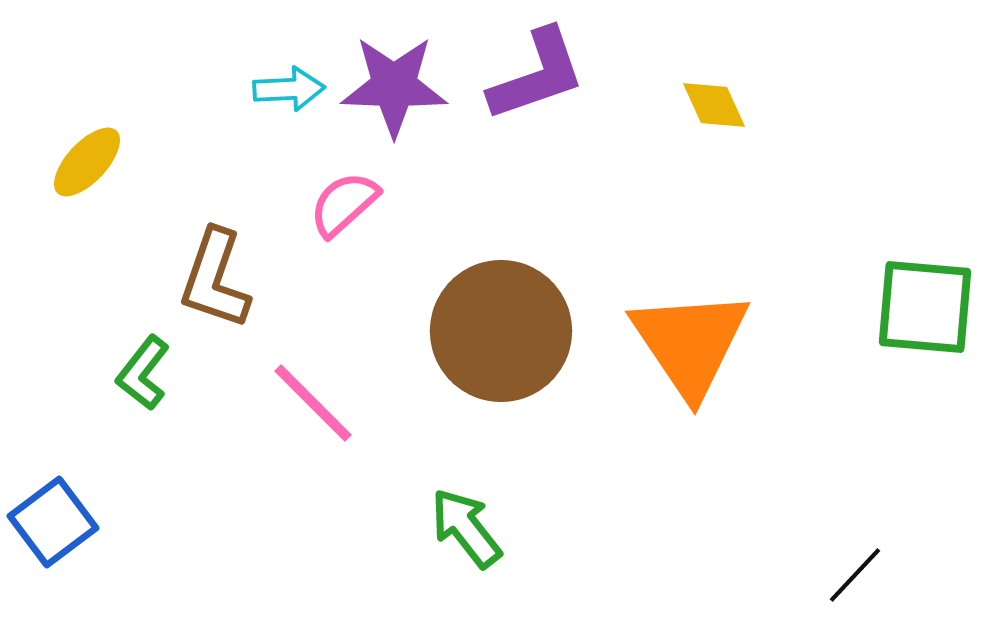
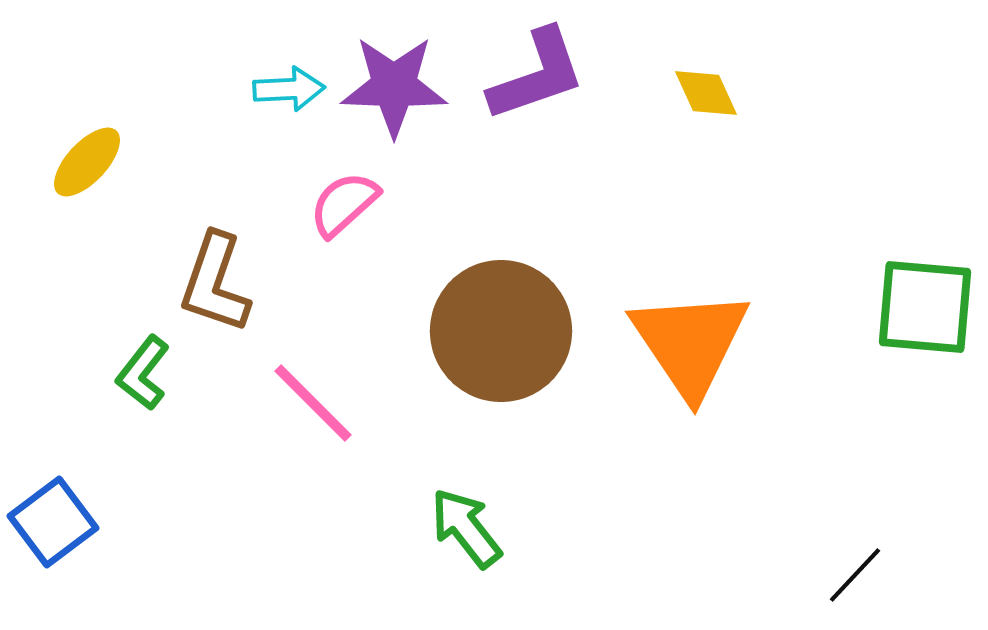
yellow diamond: moved 8 px left, 12 px up
brown L-shape: moved 4 px down
